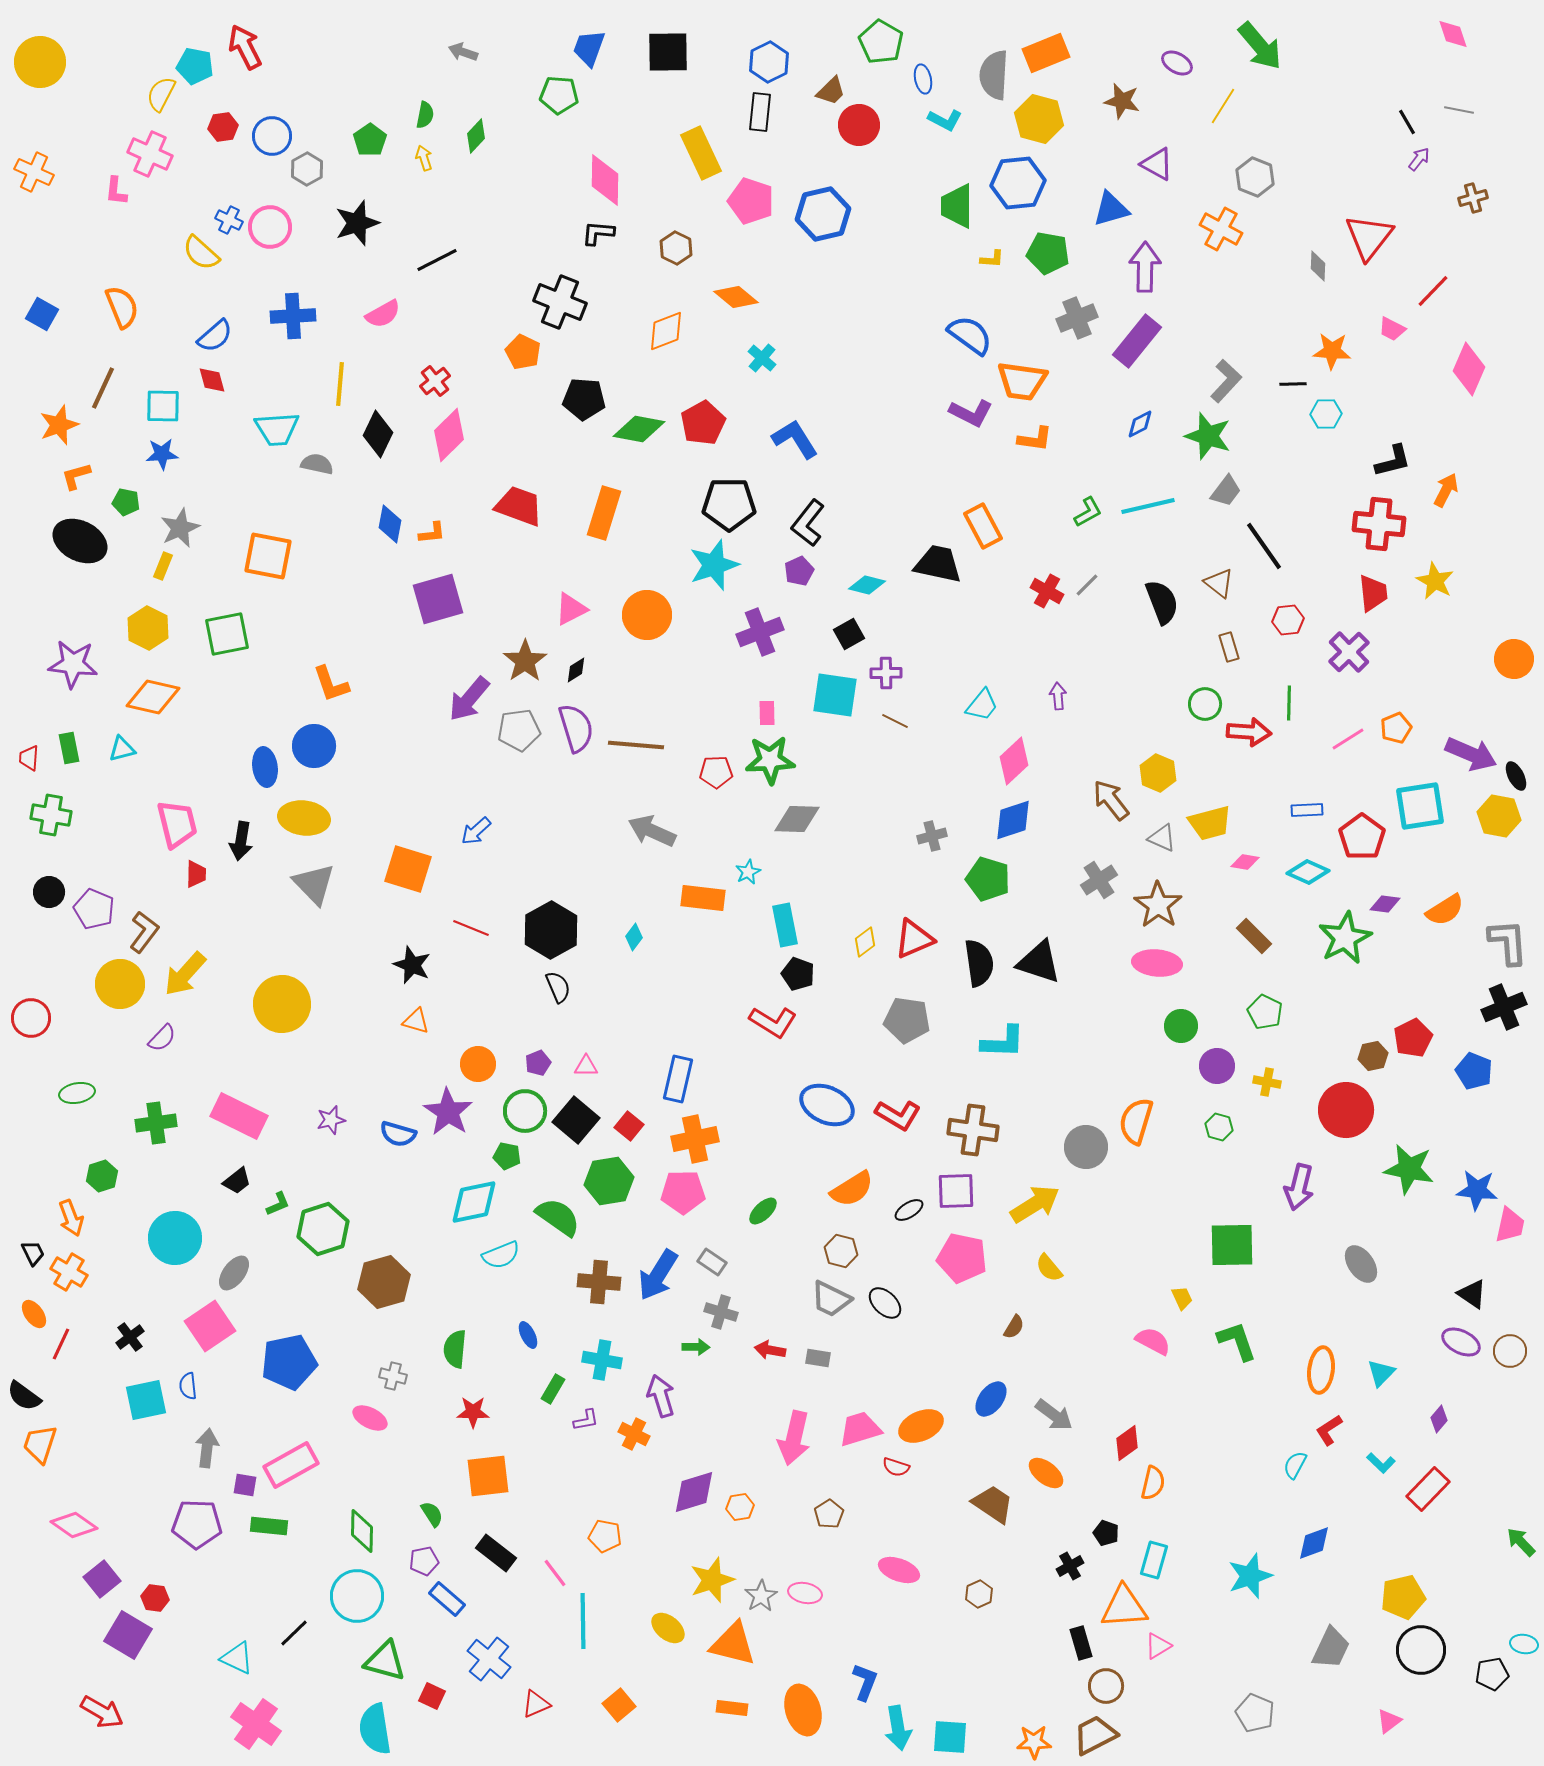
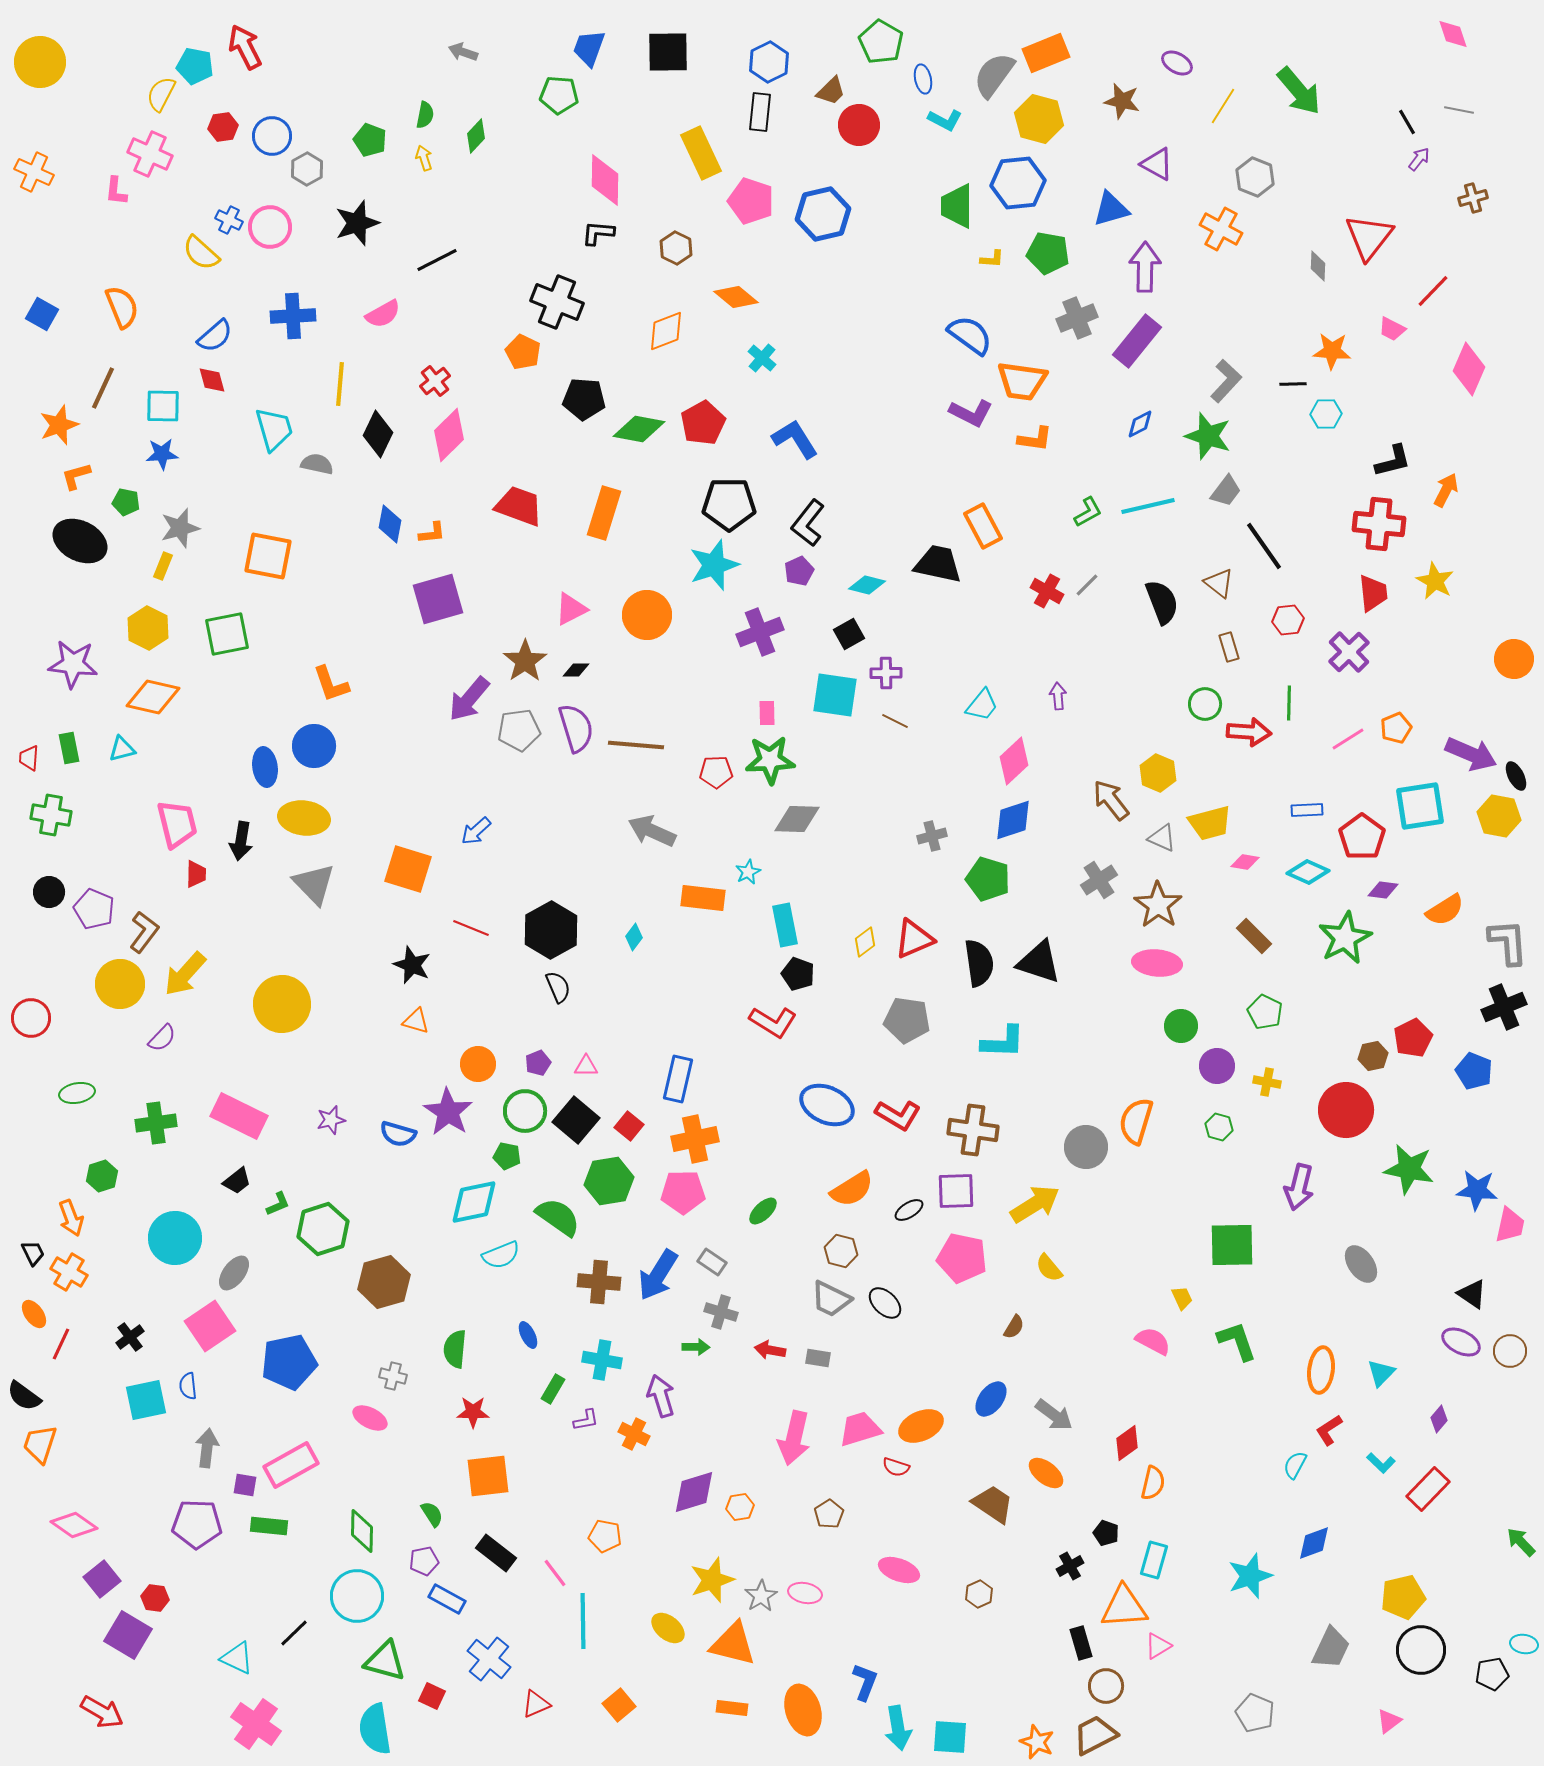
green arrow at (1260, 46): moved 39 px right, 45 px down
gray semicircle at (994, 75): rotated 33 degrees clockwise
green pentagon at (370, 140): rotated 16 degrees counterclockwise
black cross at (560, 302): moved 3 px left
cyan trapezoid at (277, 429): moved 3 px left; rotated 102 degrees counterclockwise
gray star at (180, 528): rotated 9 degrees clockwise
black diamond at (576, 670): rotated 32 degrees clockwise
purple diamond at (1385, 904): moved 2 px left, 14 px up
blue rectangle at (447, 1599): rotated 12 degrees counterclockwise
orange star at (1034, 1742): moved 3 px right; rotated 24 degrees clockwise
